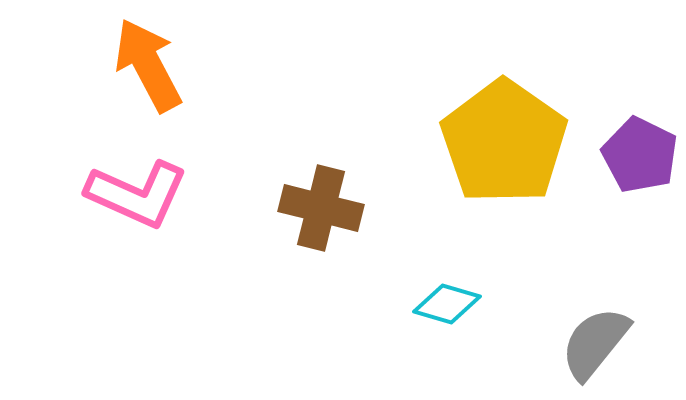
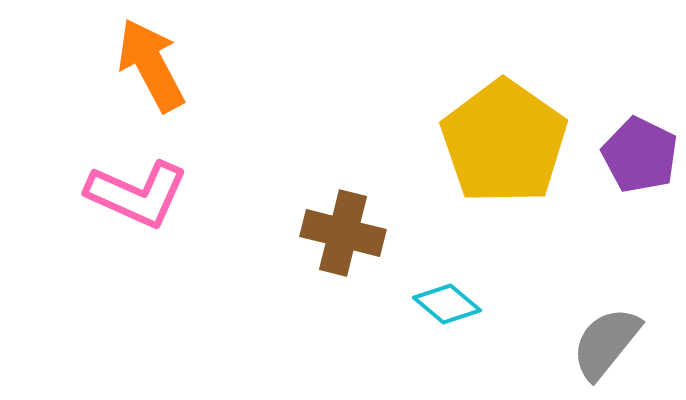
orange arrow: moved 3 px right
brown cross: moved 22 px right, 25 px down
cyan diamond: rotated 24 degrees clockwise
gray semicircle: moved 11 px right
